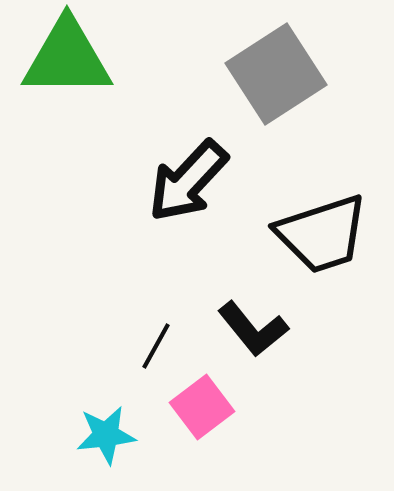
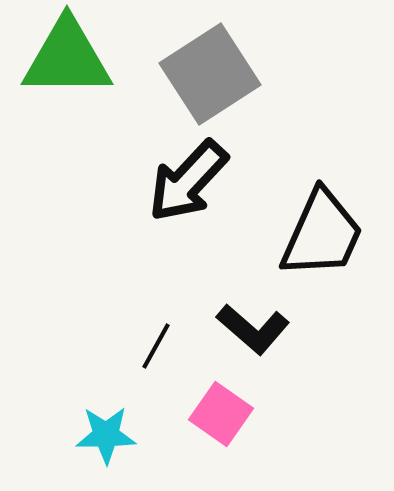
gray square: moved 66 px left
black trapezoid: rotated 48 degrees counterclockwise
black L-shape: rotated 10 degrees counterclockwise
pink square: moved 19 px right, 7 px down; rotated 18 degrees counterclockwise
cyan star: rotated 6 degrees clockwise
